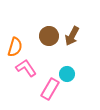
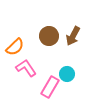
brown arrow: moved 1 px right
orange semicircle: rotated 30 degrees clockwise
pink rectangle: moved 2 px up
